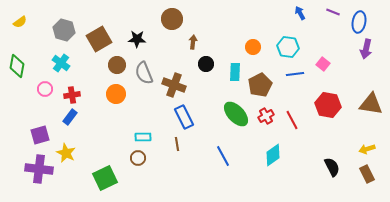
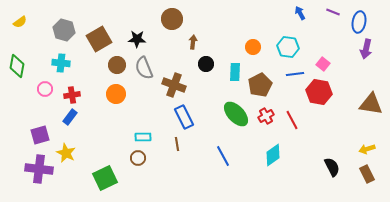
cyan cross at (61, 63): rotated 30 degrees counterclockwise
gray semicircle at (144, 73): moved 5 px up
red hexagon at (328, 105): moved 9 px left, 13 px up
